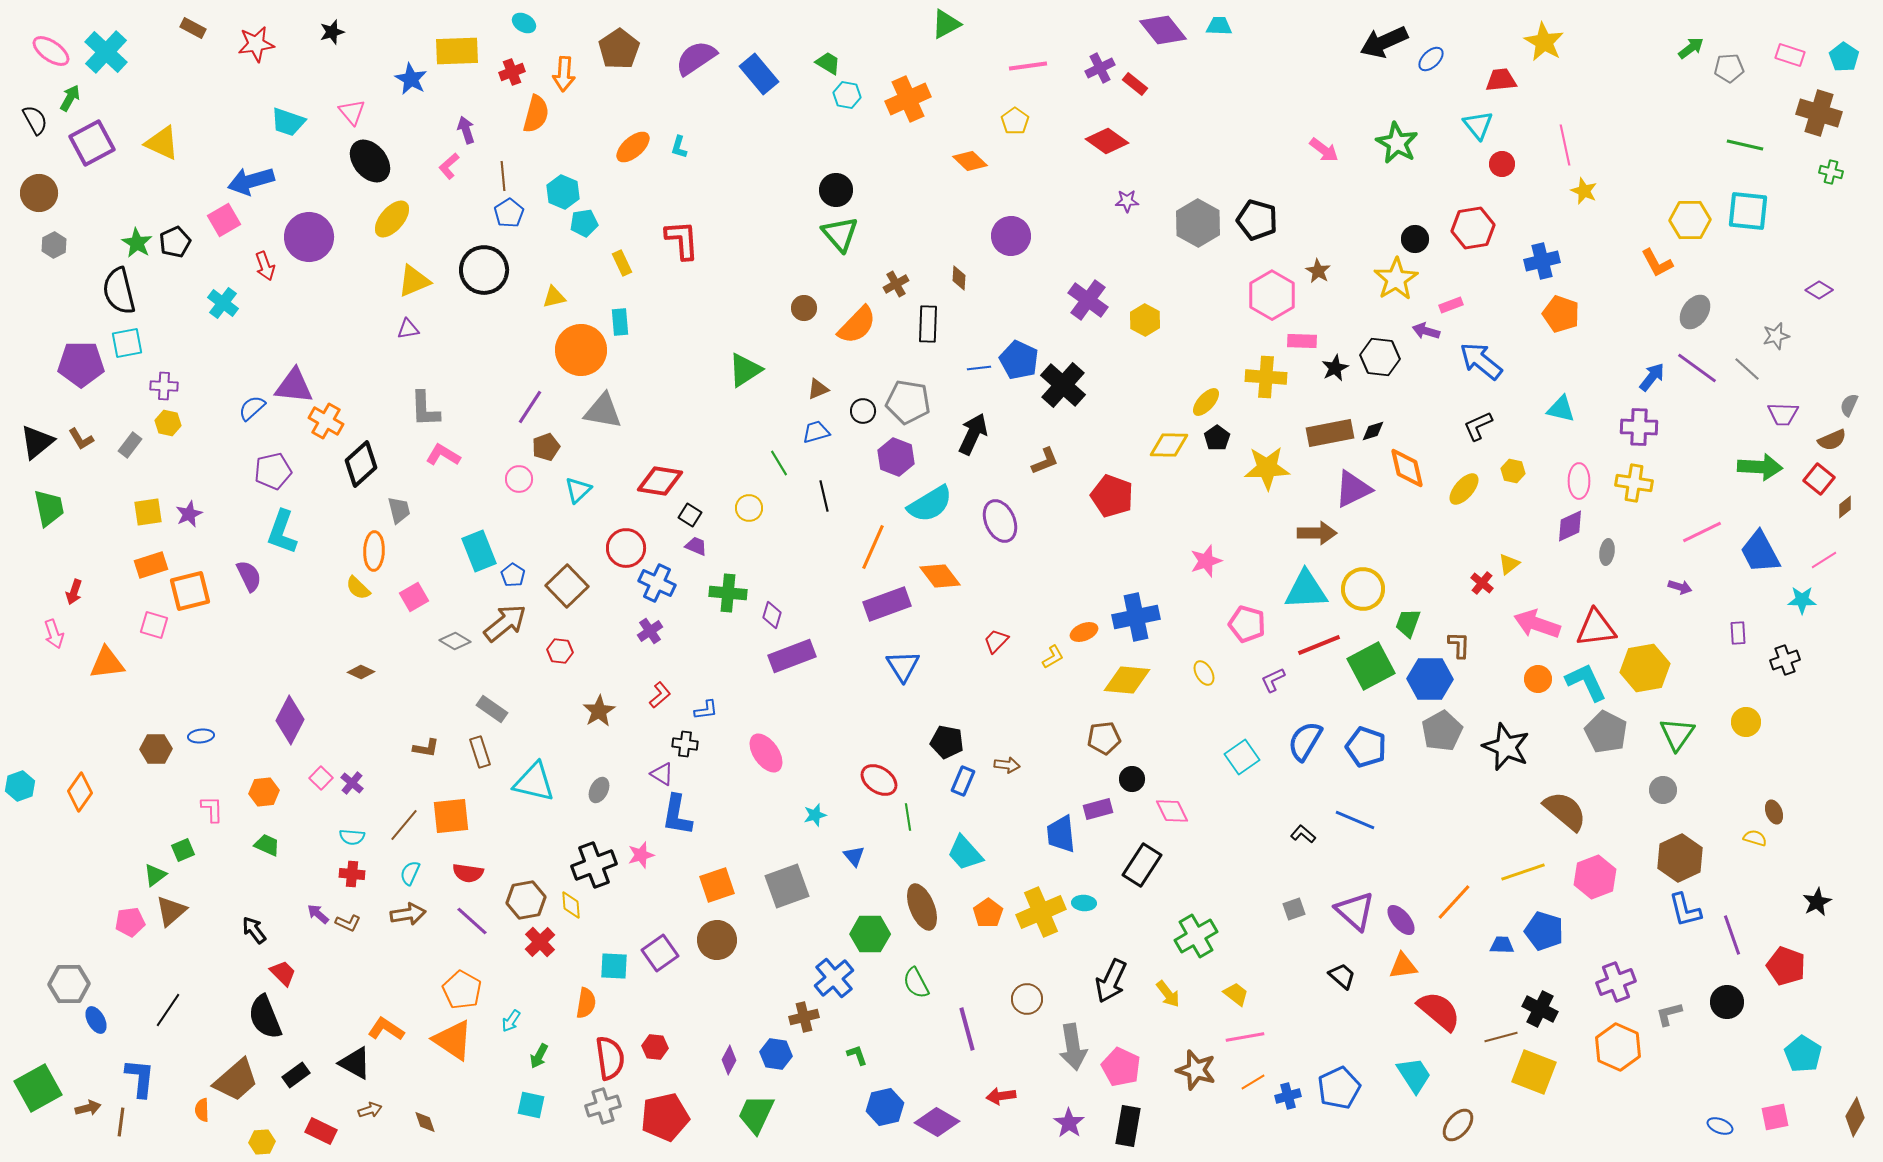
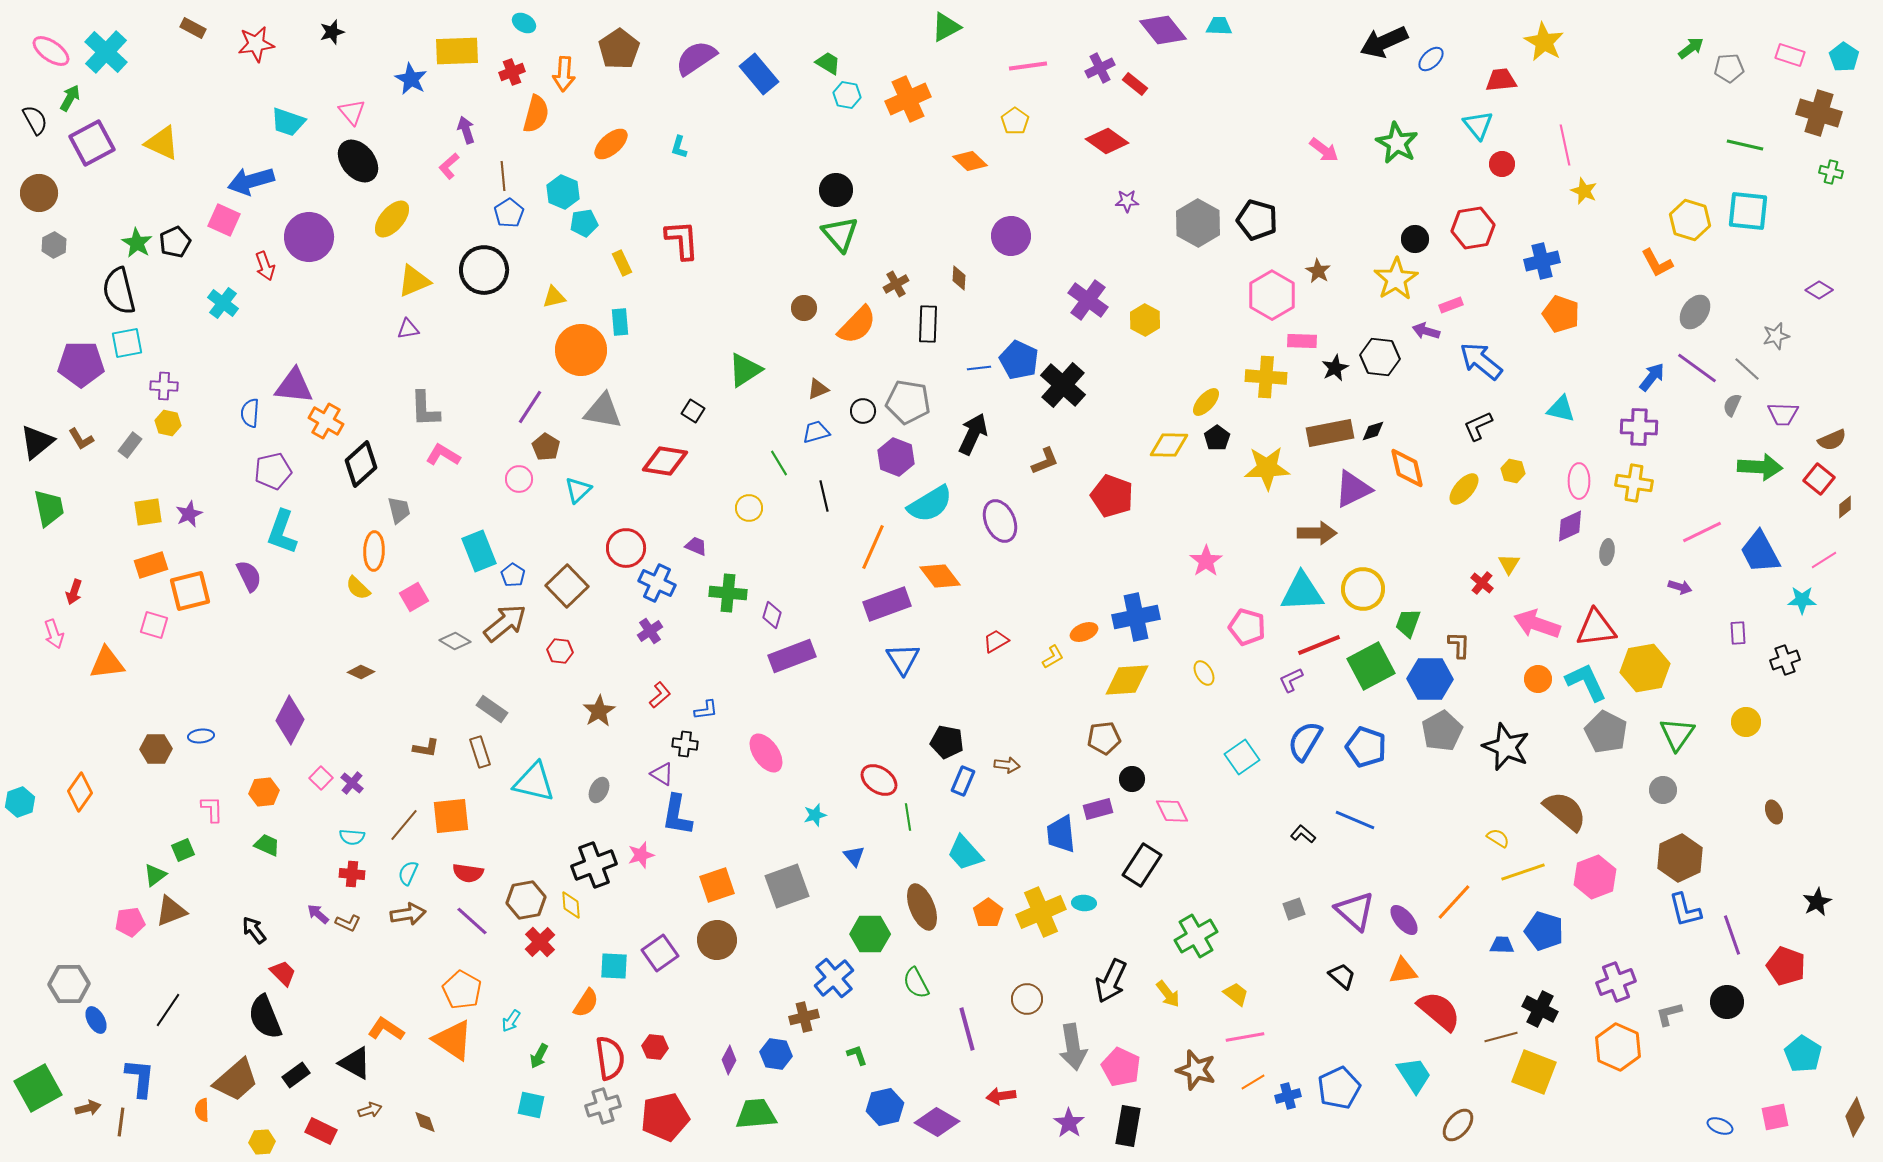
green triangle at (946, 24): moved 3 px down
orange ellipse at (633, 147): moved 22 px left, 3 px up
black ellipse at (370, 161): moved 12 px left
pink square at (224, 220): rotated 36 degrees counterclockwise
yellow hexagon at (1690, 220): rotated 18 degrees clockwise
gray semicircle at (1849, 405): moved 117 px left
blue semicircle at (252, 408): moved 2 px left, 5 px down; rotated 44 degrees counterclockwise
brown pentagon at (546, 447): rotated 20 degrees counterclockwise
red diamond at (660, 481): moved 5 px right, 20 px up
black square at (690, 515): moved 3 px right, 104 px up
pink star at (1206, 561): rotated 16 degrees counterclockwise
yellow triangle at (1509, 564): rotated 20 degrees counterclockwise
cyan triangle at (1306, 590): moved 4 px left, 2 px down
pink pentagon at (1247, 624): moved 3 px down
red trapezoid at (996, 641): rotated 16 degrees clockwise
blue triangle at (903, 666): moved 7 px up
yellow diamond at (1127, 680): rotated 9 degrees counterclockwise
purple L-shape at (1273, 680): moved 18 px right
cyan hexagon at (20, 786): moved 16 px down
yellow semicircle at (1755, 838): moved 257 px left; rotated 15 degrees clockwise
cyan semicircle at (410, 873): moved 2 px left
brown triangle at (171, 911): rotated 20 degrees clockwise
purple ellipse at (1401, 920): moved 3 px right
orange triangle at (1403, 966): moved 5 px down
orange semicircle at (586, 1003): rotated 24 degrees clockwise
green trapezoid at (756, 1114): rotated 60 degrees clockwise
